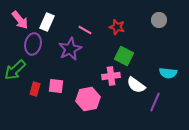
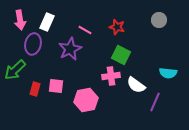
pink arrow: rotated 30 degrees clockwise
green square: moved 3 px left, 1 px up
pink hexagon: moved 2 px left, 1 px down
